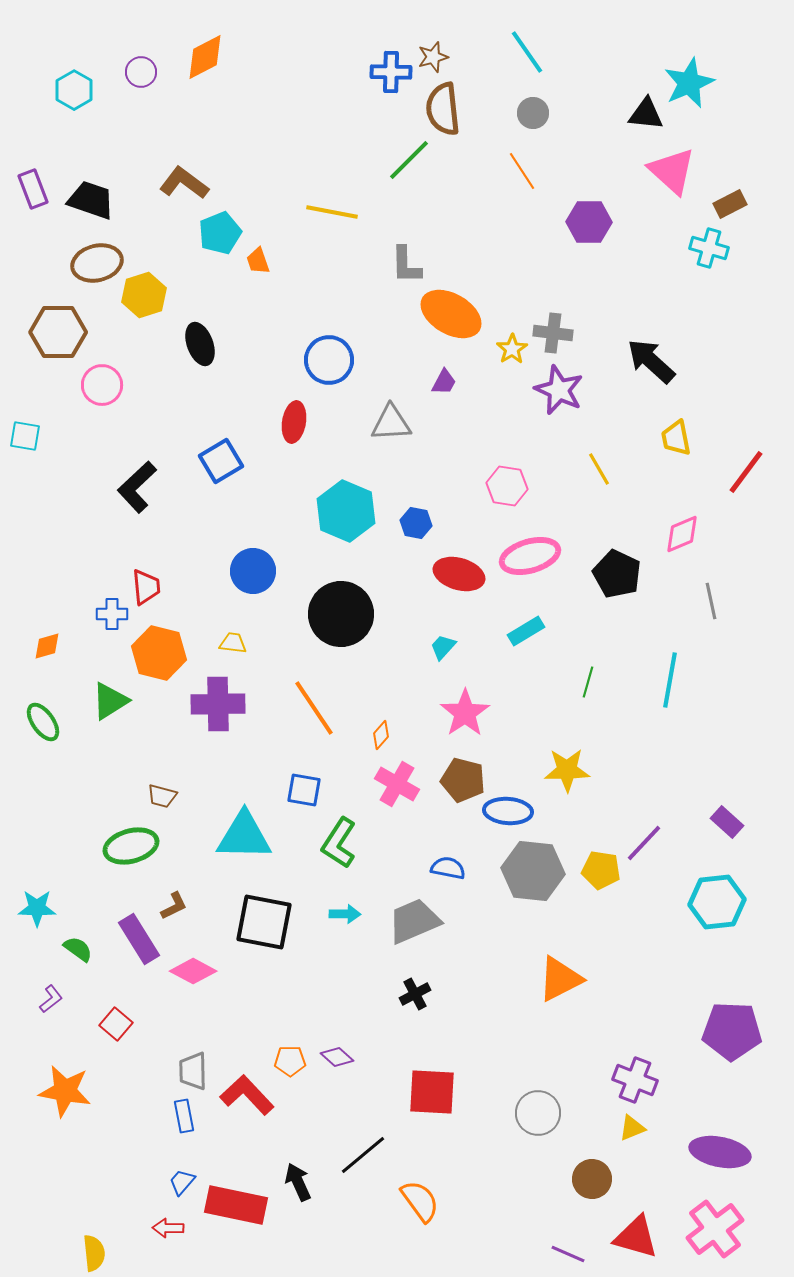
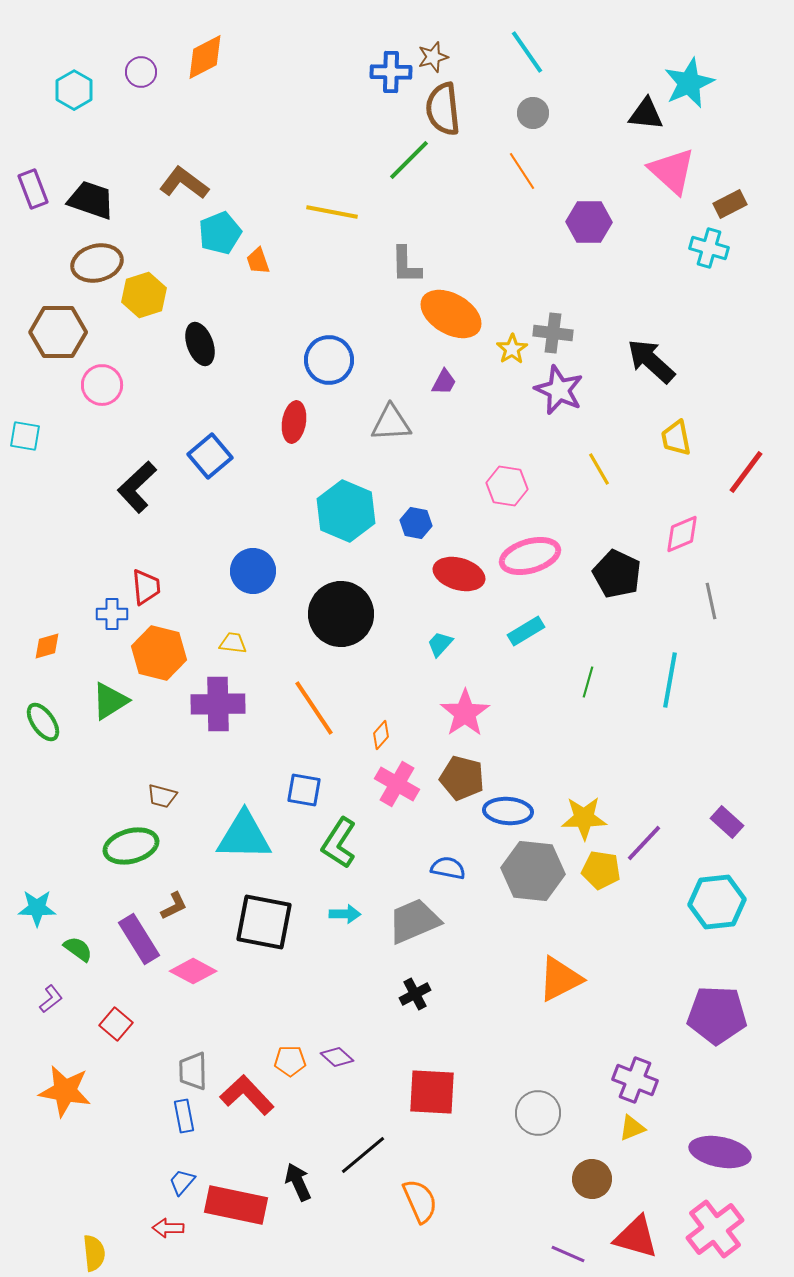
blue square at (221, 461): moved 11 px left, 5 px up; rotated 9 degrees counterclockwise
cyan trapezoid at (443, 647): moved 3 px left, 3 px up
yellow star at (567, 770): moved 17 px right, 48 px down
brown pentagon at (463, 780): moved 1 px left, 2 px up
purple pentagon at (732, 1031): moved 15 px left, 16 px up
orange semicircle at (420, 1201): rotated 12 degrees clockwise
